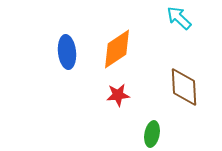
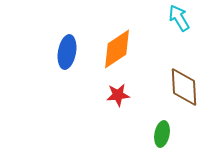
cyan arrow: rotated 16 degrees clockwise
blue ellipse: rotated 16 degrees clockwise
green ellipse: moved 10 px right
